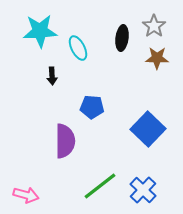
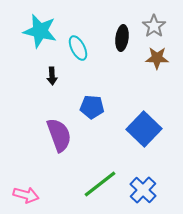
cyan star: rotated 16 degrees clockwise
blue square: moved 4 px left
purple semicircle: moved 6 px left, 6 px up; rotated 20 degrees counterclockwise
green line: moved 2 px up
